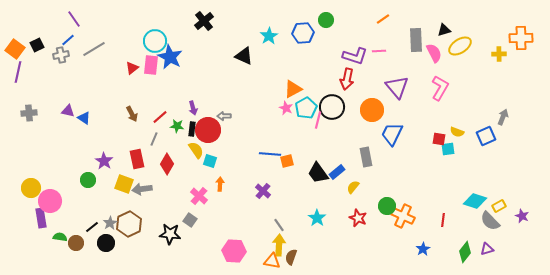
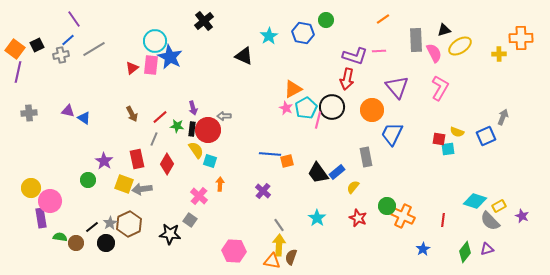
blue hexagon at (303, 33): rotated 15 degrees clockwise
